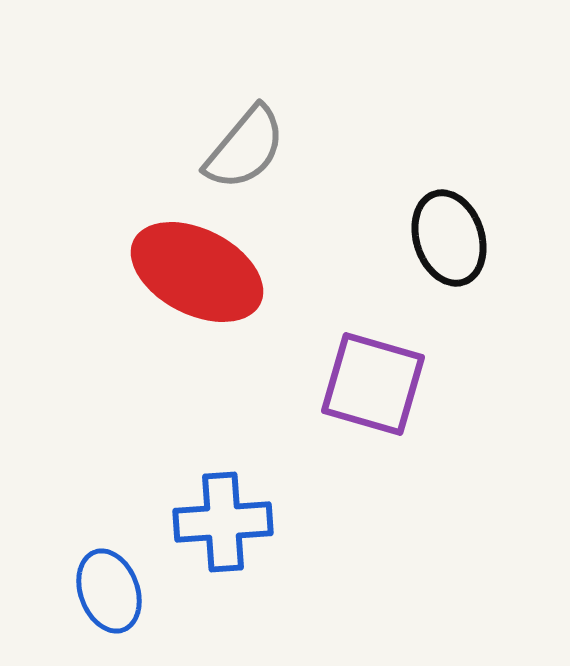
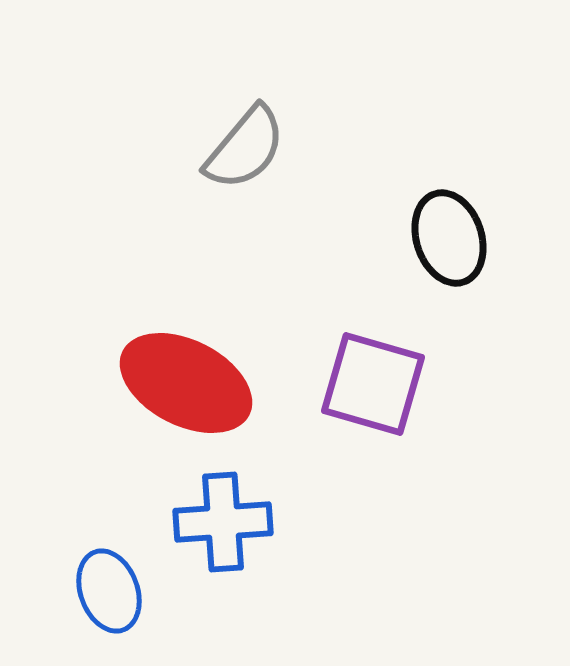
red ellipse: moved 11 px left, 111 px down
